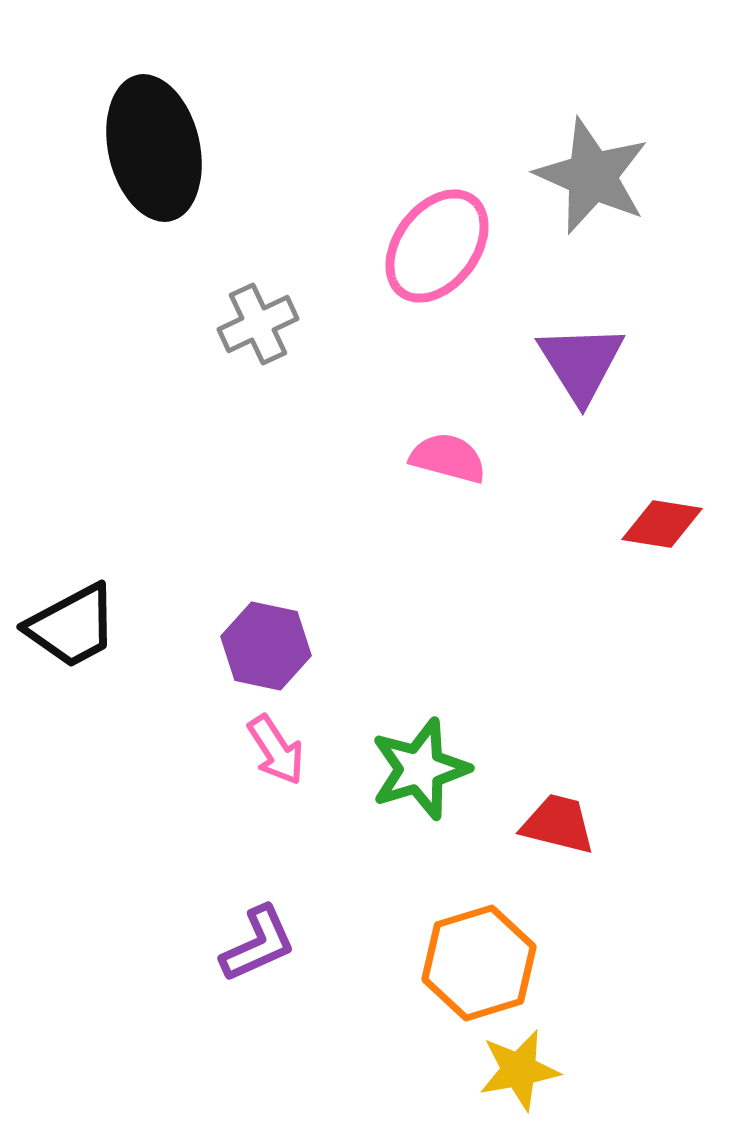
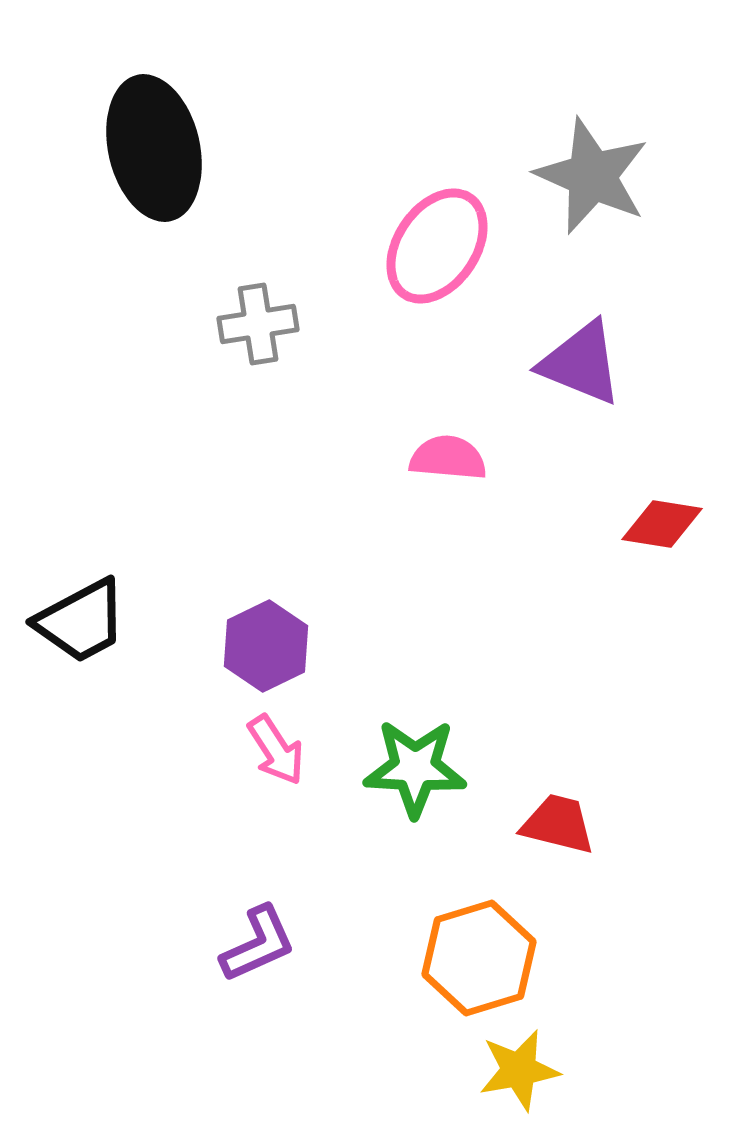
pink ellipse: rotated 3 degrees counterclockwise
gray cross: rotated 16 degrees clockwise
purple triangle: rotated 36 degrees counterclockwise
pink semicircle: rotated 10 degrees counterclockwise
black trapezoid: moved 9 px right, 5 px up
purple hexagon: rotated 22 degrees clockwise
green star: moved 5 px left, 1 px up; rotated 20 degrees clockwise
orange hexagon: moved 5 px up
